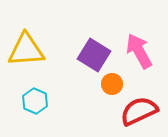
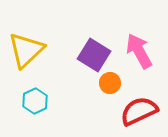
yellow triangle: rotated 39 degrees counterclockwise
orange circle: moved 2 px left, 1 px up
cyan hexagon: rotated 10 degrees clockwise
